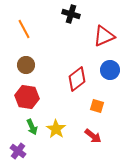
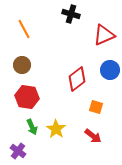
red triangle: moved 1 px up
brown circle: moved 4 px left
orange square: moved 1 px left, 1 px down
